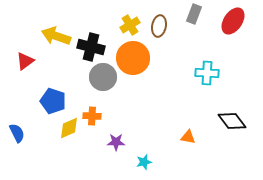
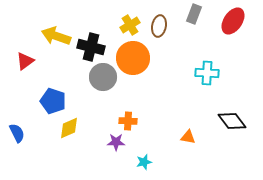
orange cross: moved 36 px right, 5 px down
